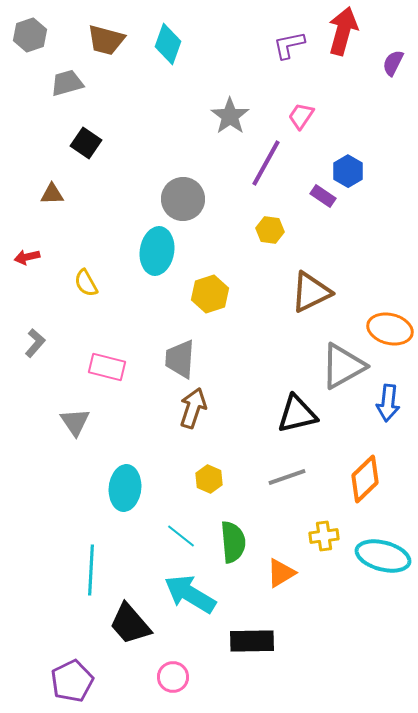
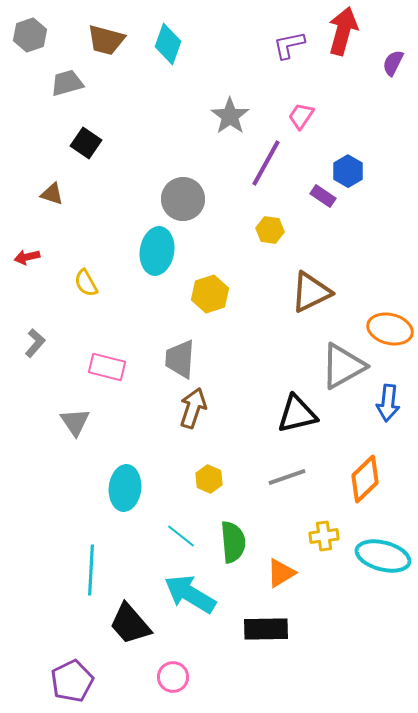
brown triangle at (52, 194): rotated 20 degrees clockwise
black rectangle at (252, 641): moved 14 px right, 12 px up
